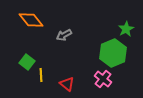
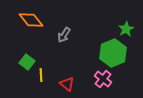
gray arrow: rotated 28 degrees counterclockwise
